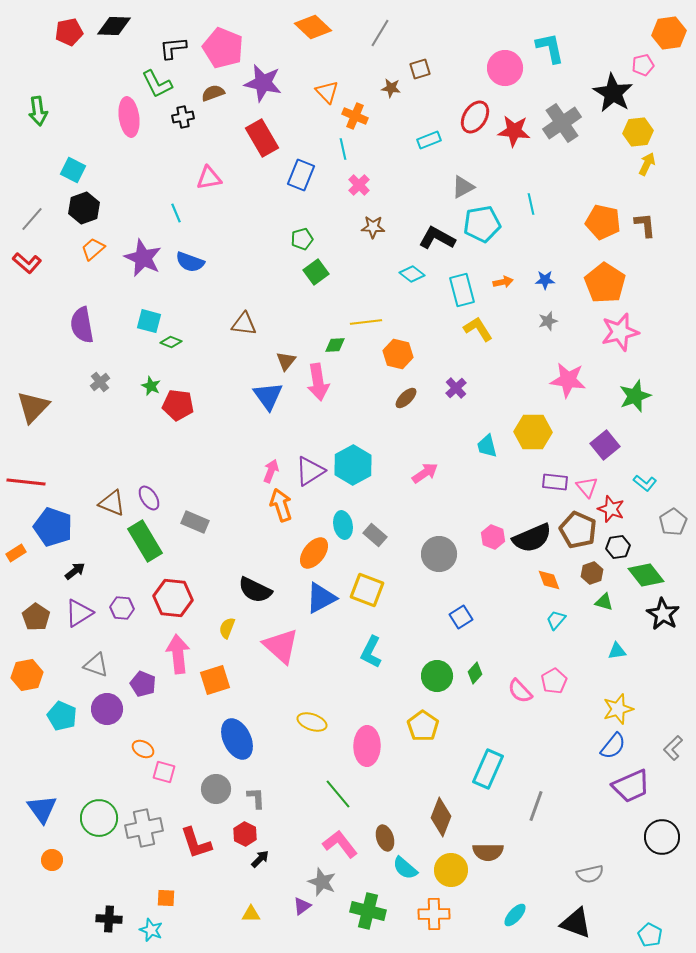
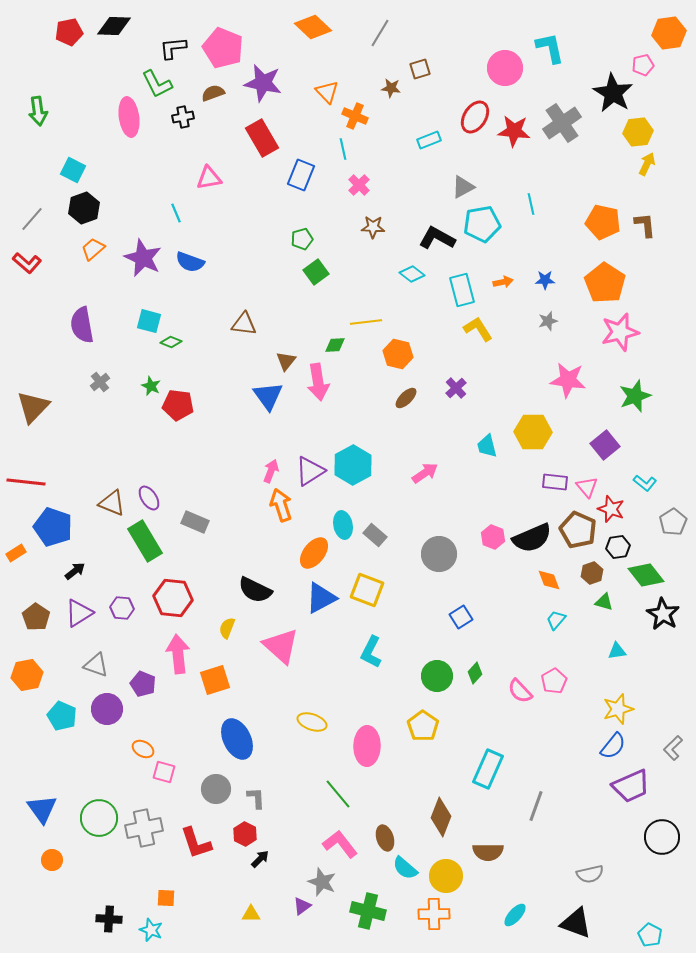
yellow circle at (451, 870): moved 5 px left, 6 px down
